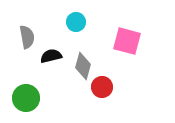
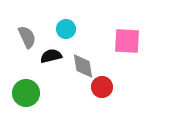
cyan circle: moved 10 px left, 7 px down
gray semicircle: rotated 15 degrees counterclockwise
pink square: rotated 12 degrees counterclockwise
gray diamond: rotated 24 degrees counterclockwise
green circle: moved 5 px up
